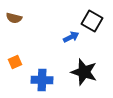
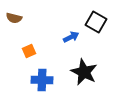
black square: moved 4 px right, 1 px down
orange square: moved 14 px right, 11 px up
black star: rotated 8 degrees clockwise
